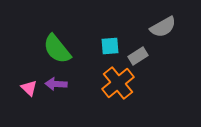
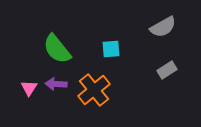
cyan square: moved 1 px right, 3 px down
gray rectangle: moved 29 px right, 14 px down
orange cross: moved 24 px left, 7 px down
pink triangle: rotated 18 degrees clockwise
